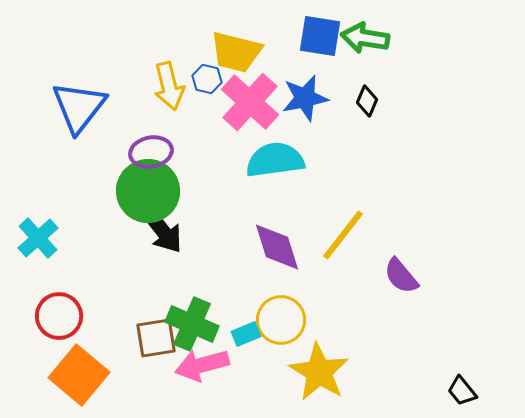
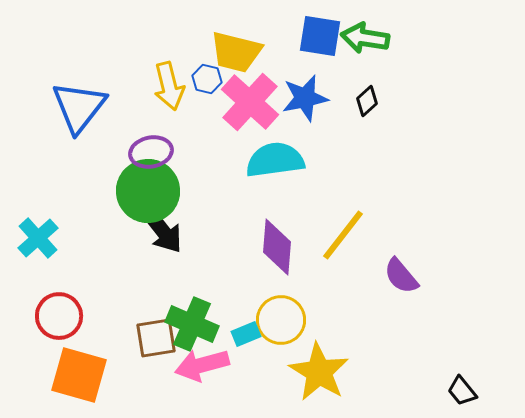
black diamond: rotated 24 degrees clockwise
purple diamond: rotated 22 degrees clockwise
orange square: rotated 24 degrees counterclockwise
